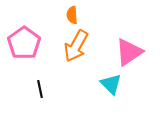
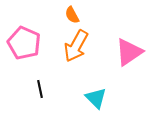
orange semicircle: rotated 24 degrees counterclockwise
pink pentagon: rotated 12 degrees counterclockwise
cyan triangle: moved 15 px left, 14 px down
